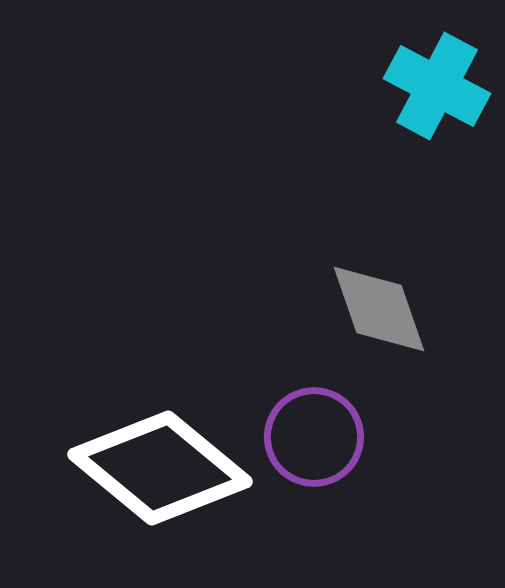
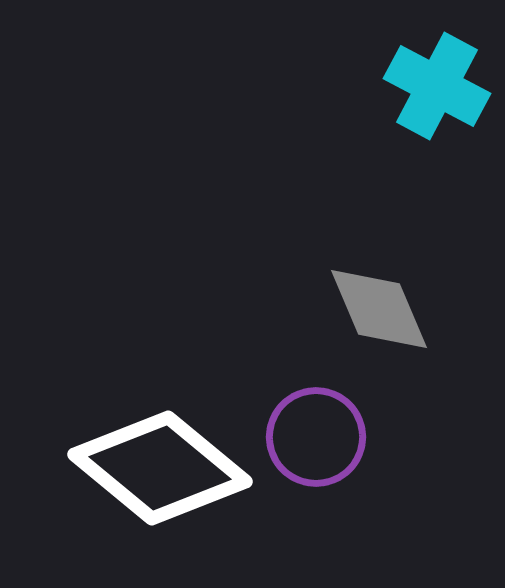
gray diamond: rotated 4 degrees counterclockwise
purple circle: moved 2 px right
